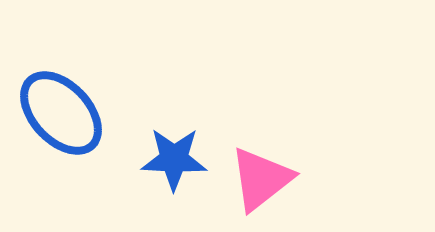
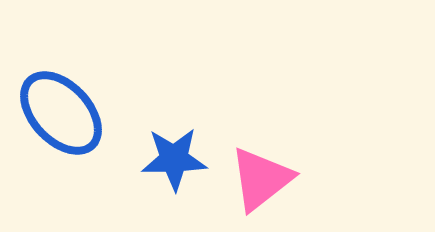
blue star: rotated 4 degrees counterclockwise
